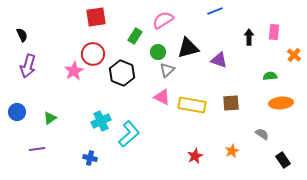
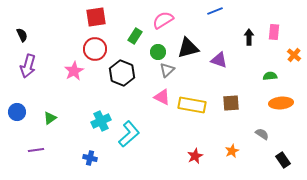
red circle: moved 2 px right, 5 px up
purple line: moved 1 px left, 1 px down
